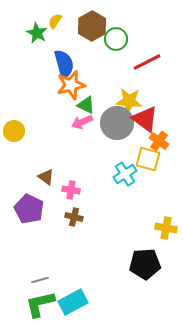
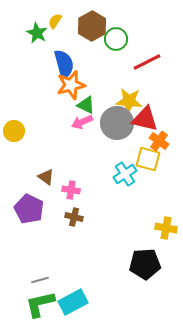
red triangle: rotated 24 degrees counterclockwise
